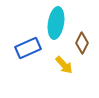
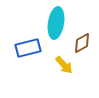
brown diamond: rotated 35 degrees clockwise
blue rectangle: rotated 10 degrees clockwise
